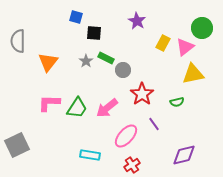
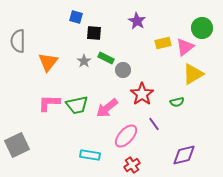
yellow rectangle: rotated 49 degrees clockwise
gray star: moved 2 px left
yellow triangle: rotated 20 degrees counterclockwise
green trapezoid: moved 3 px up; rotated 45 degrees clockwise
